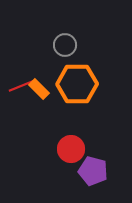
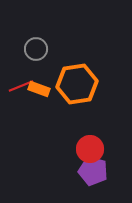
gray circle: moved 29 px left, 4 px down
orange hexagon: rotated 9 degrees counterclockwise
orange rectangle: rotated 25 degrees counterclockwise
red circle: moved 19 px right
